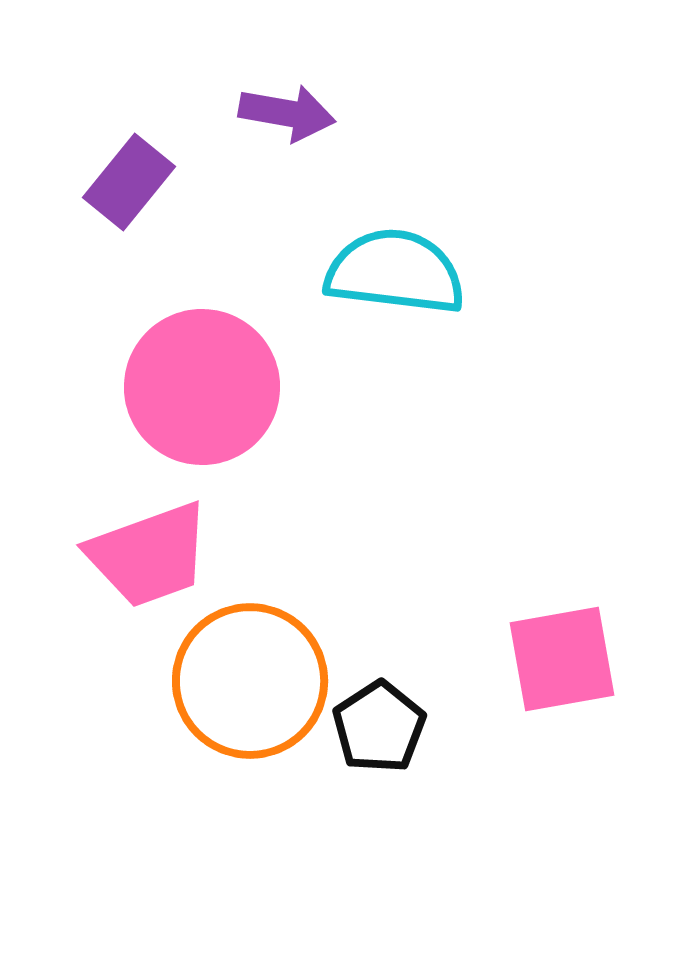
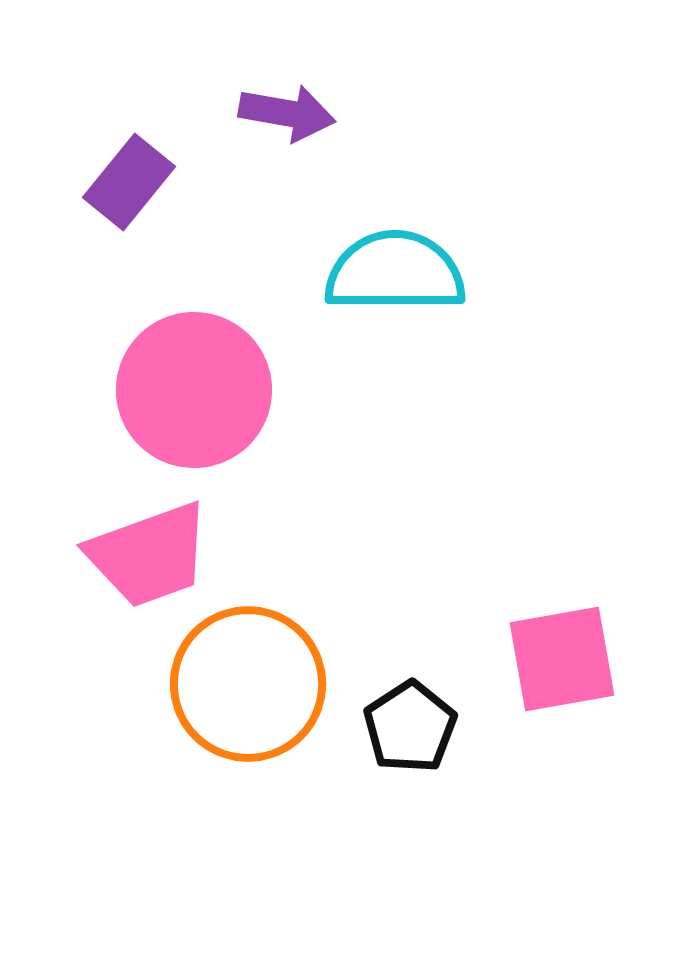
cyan semicircle: rotated 7 degrees counterclockwise
pink circle: moved 8 px left, 3 px down
orange circle: moved 2 px left, 3 px down
black pentagon: moved 31 px right
